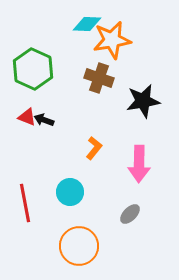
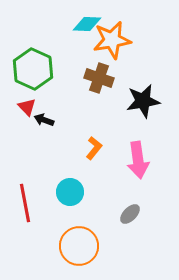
red triangle: moved 10 px up; rotated 24 degrees clockwise
pink arrow: moved 1 px left, 4 px up; rotated 9 degrees counterclockwise
